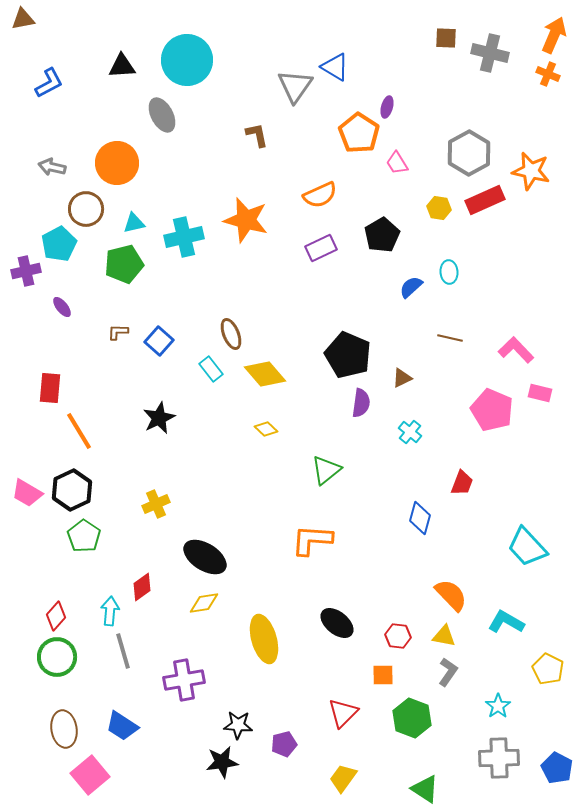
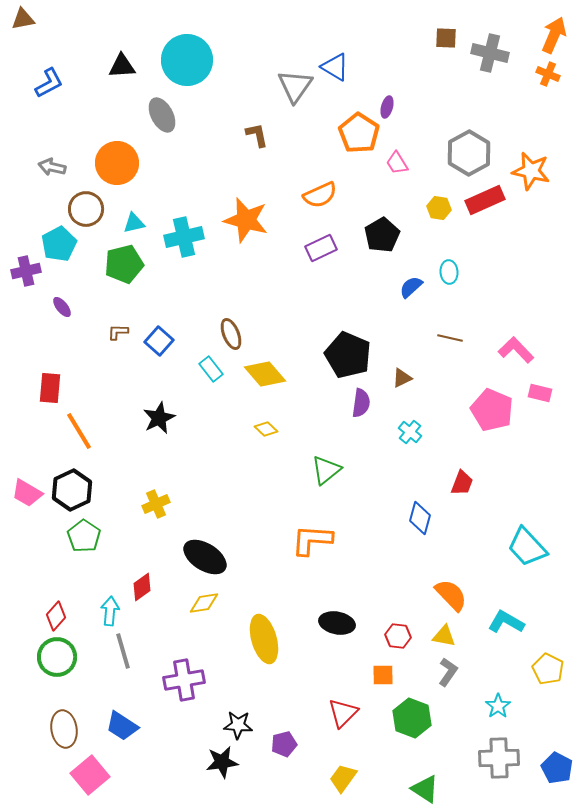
black ellipse at (337, 623): rotated 28 degrees counterclockwise
